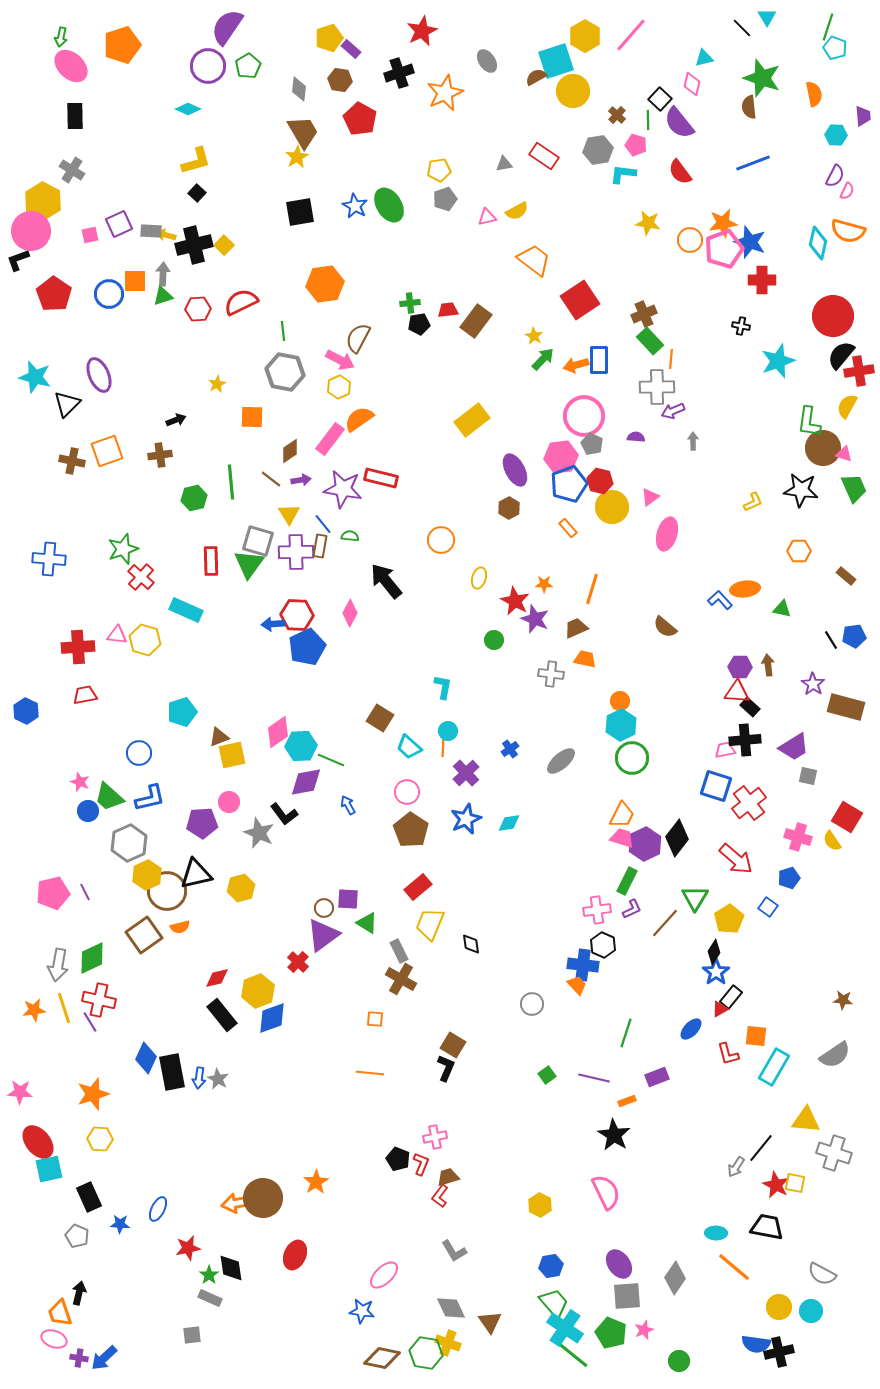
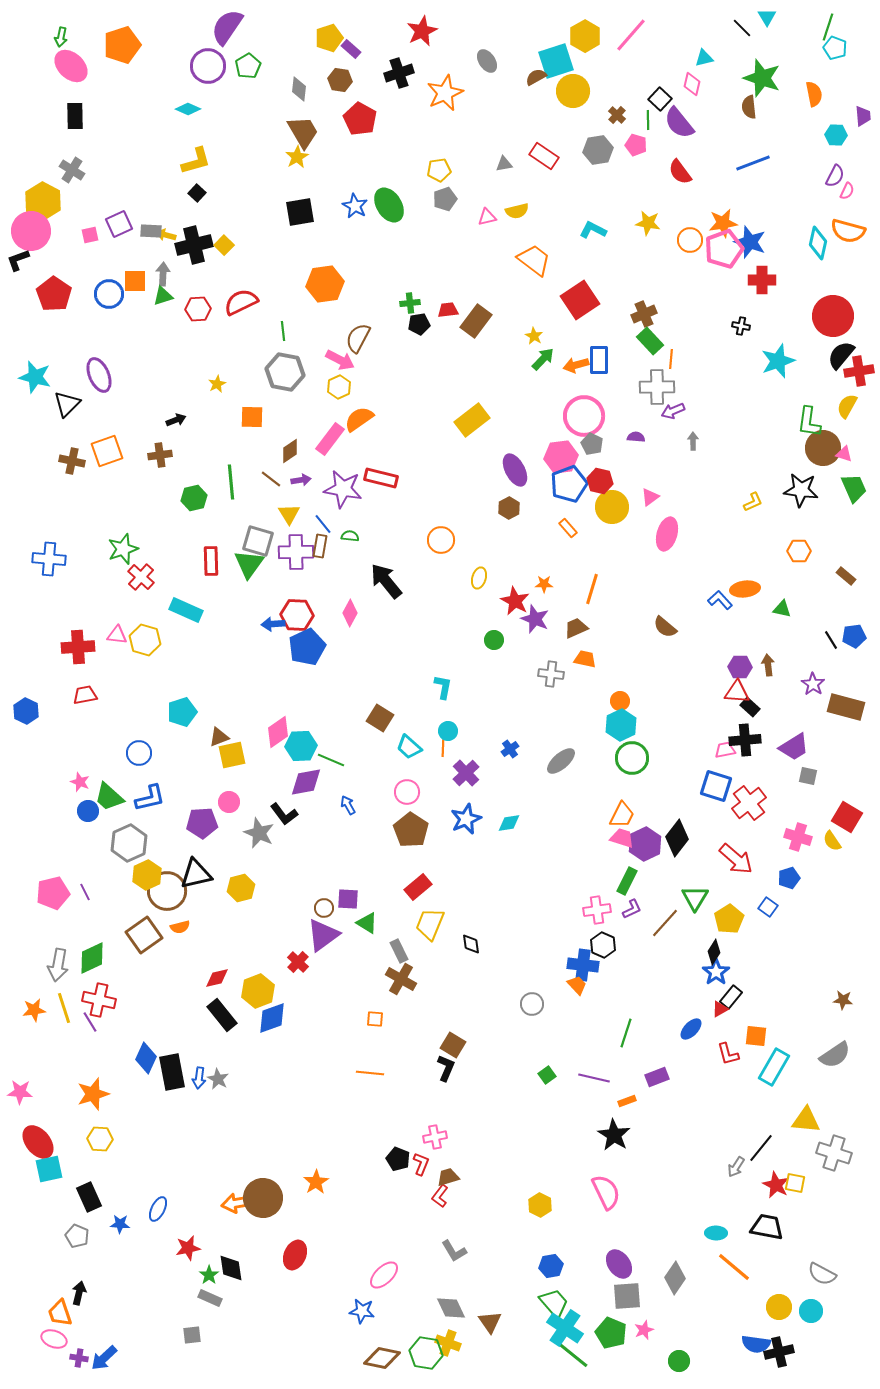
cyan L-shape at (623, 174): moved 30 px left, 56 px down; rotated 20 degrees clockwise
yellow semicircle at (517, 211): rotated 15 degrees clockwise
